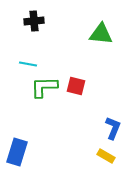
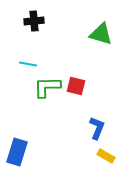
green triangle: rotated 10 degrees clockwise
green L-shape: moved 3 px right
blue L-shape: moved 16 px left
